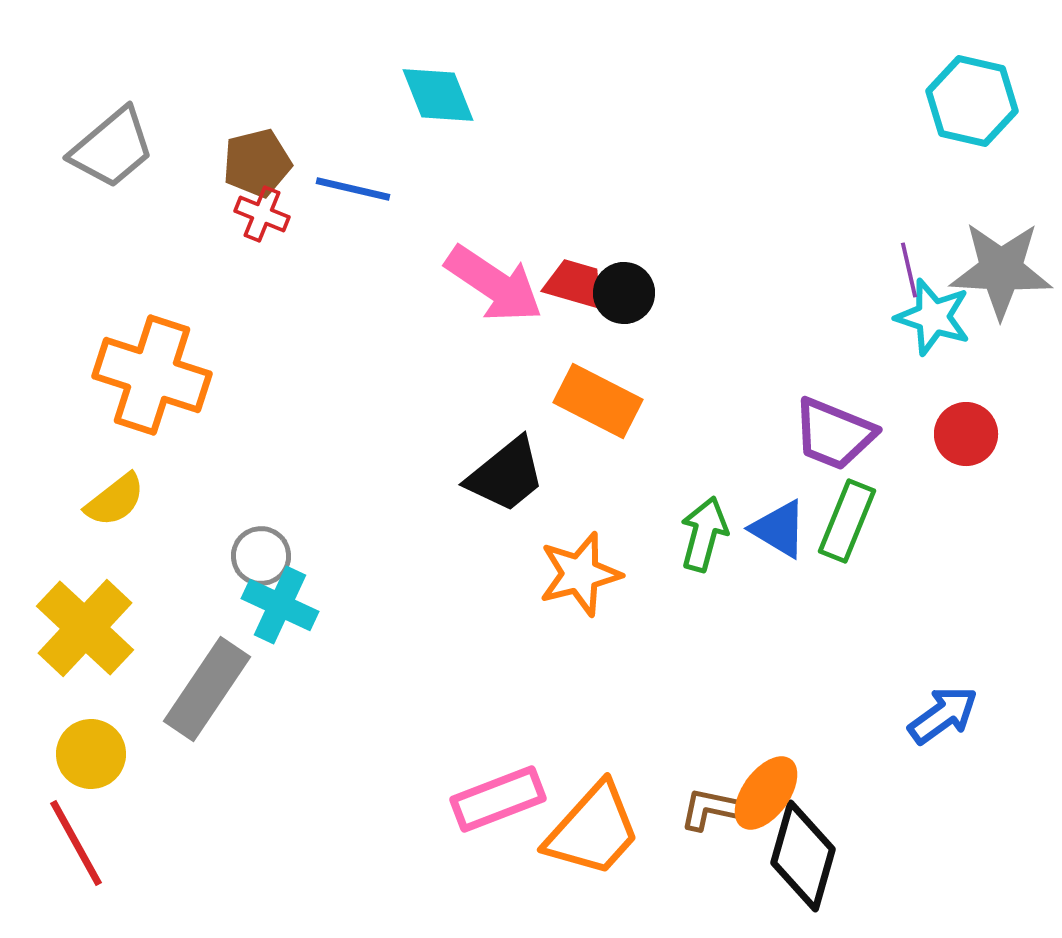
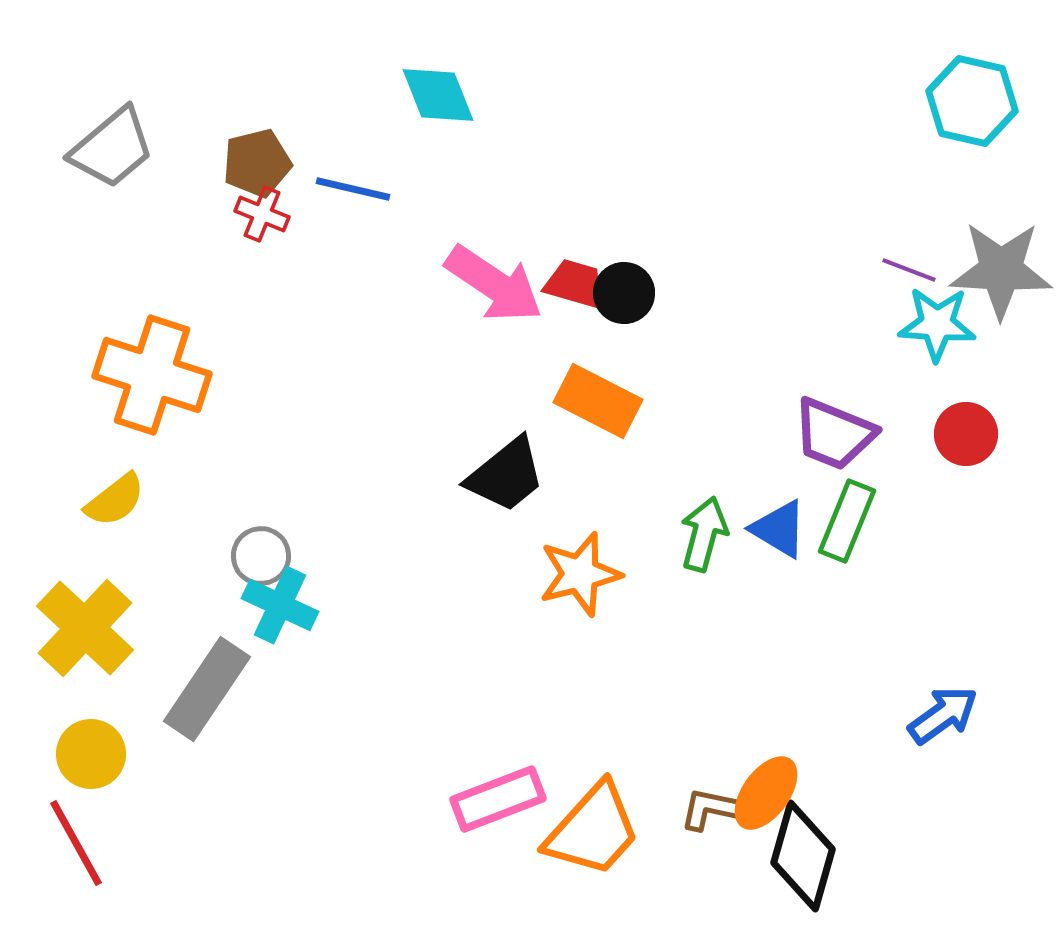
purple line: rotated 56 degrees counterclockwise
cyan star: moved 4 px right, 7 px down; rotated 14 degrees counterclockwise
